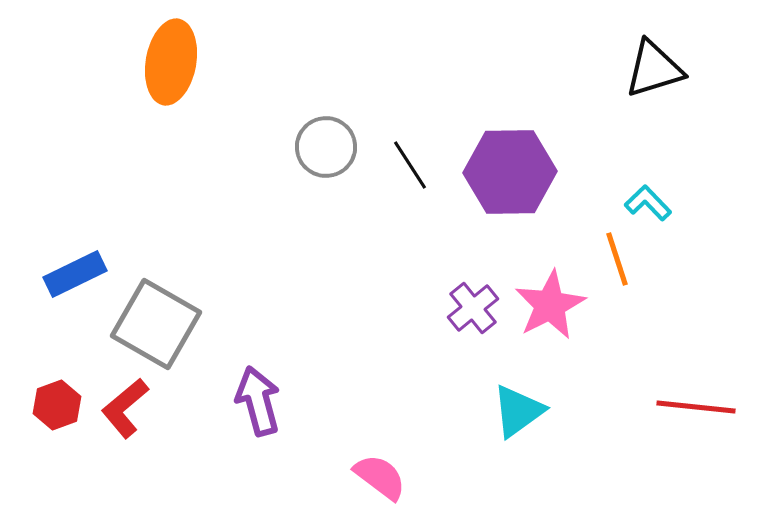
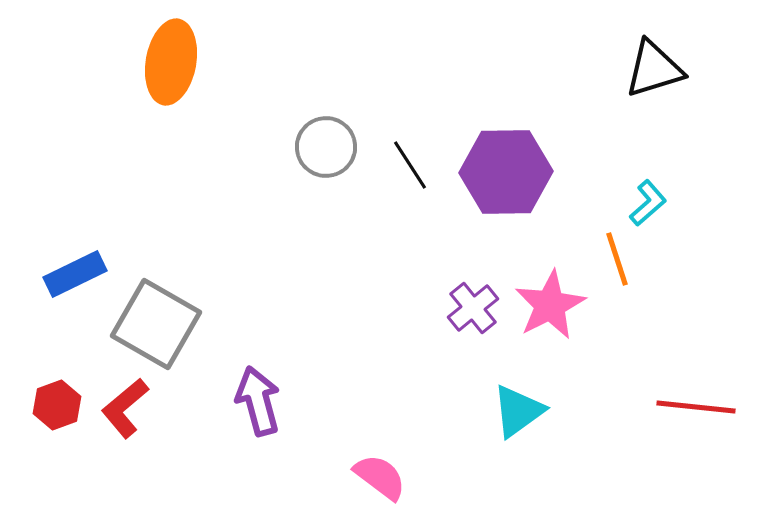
purple hexagon: moved 4 px left
cyan L-shape: rotated 93 degrees clockwise
